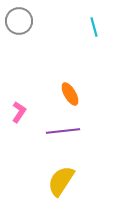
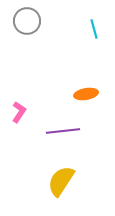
gray circle: moved 8 px right
cyan line: moved 2 px down
orange ellipse: moved 16 px right; rotated 70 degrees counterclockwise
